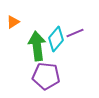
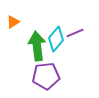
purple pentagon: rotated 12 degrees counterclockwise
